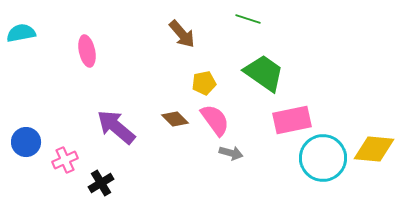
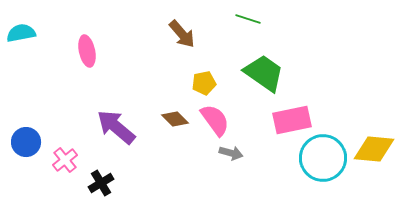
pink cross: rotated 15 degrees counterclockwise
